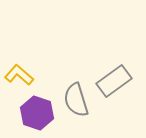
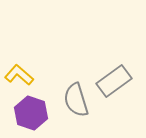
purple hexagon: moved 6 px left
